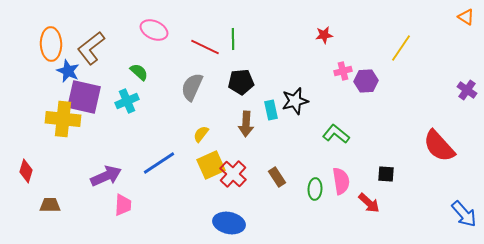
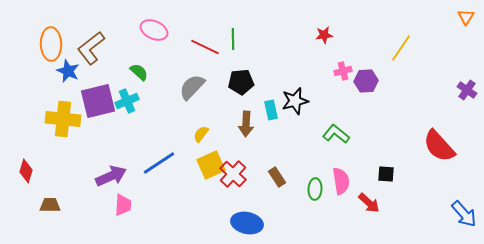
orange triangle: rotated 30 degrees clockwise
gray semicircle: rotated 20 degrees clockwise
purple square: moved 14 px right, 4 px down; rotated 27 degrees counterclockwise
purple arrow: moved 5 px right
blue ellipse: moved 18 px right
